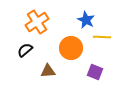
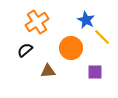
yellow line: rotated 42 degrees clockwise
purple square: rotated 21 degrees counterclockwise
